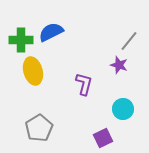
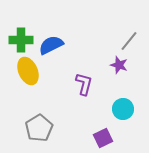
blue semicircle: moved 13 px down
yellow ellipse: moved 5 px left; rotated 8 degrees counterclockwise
